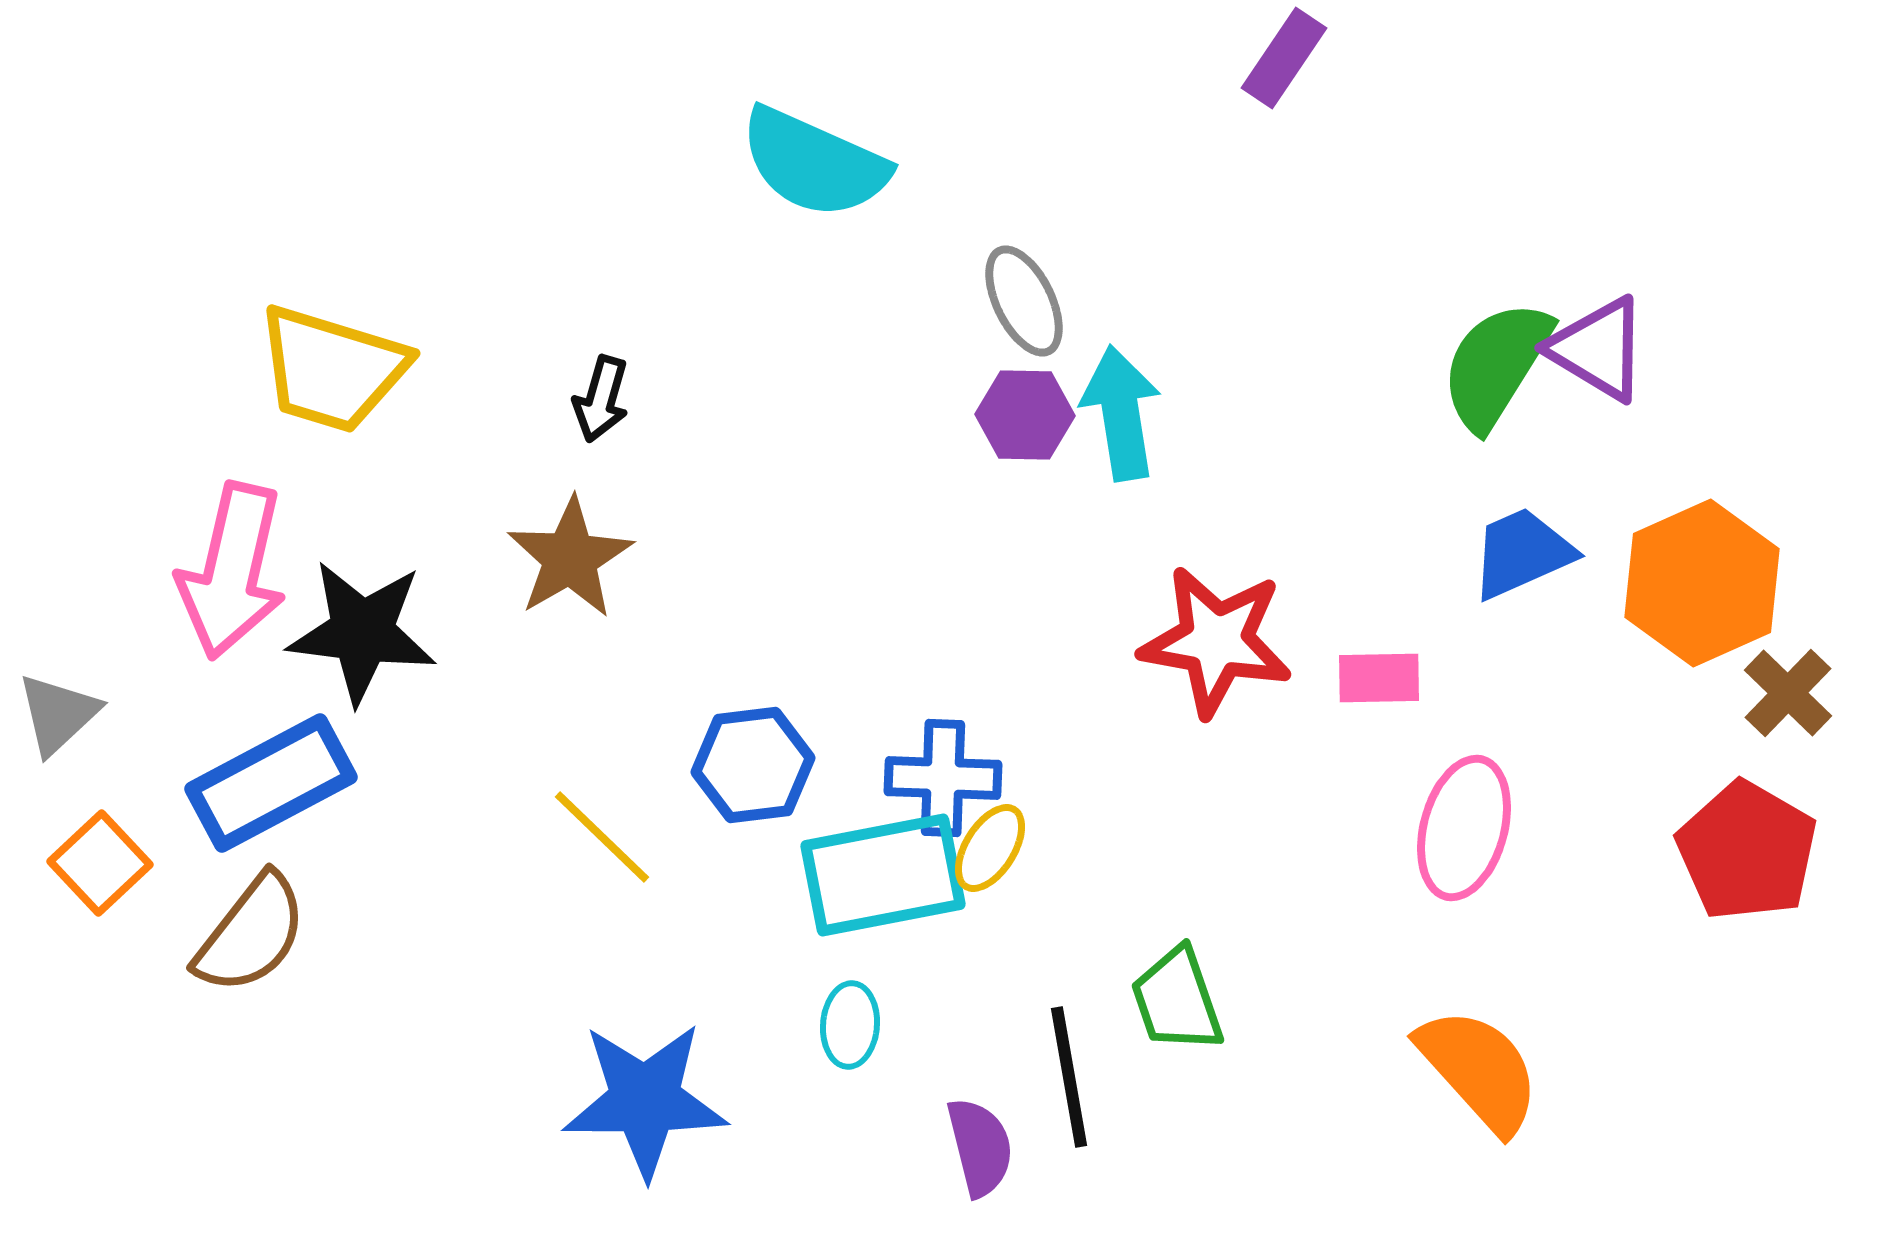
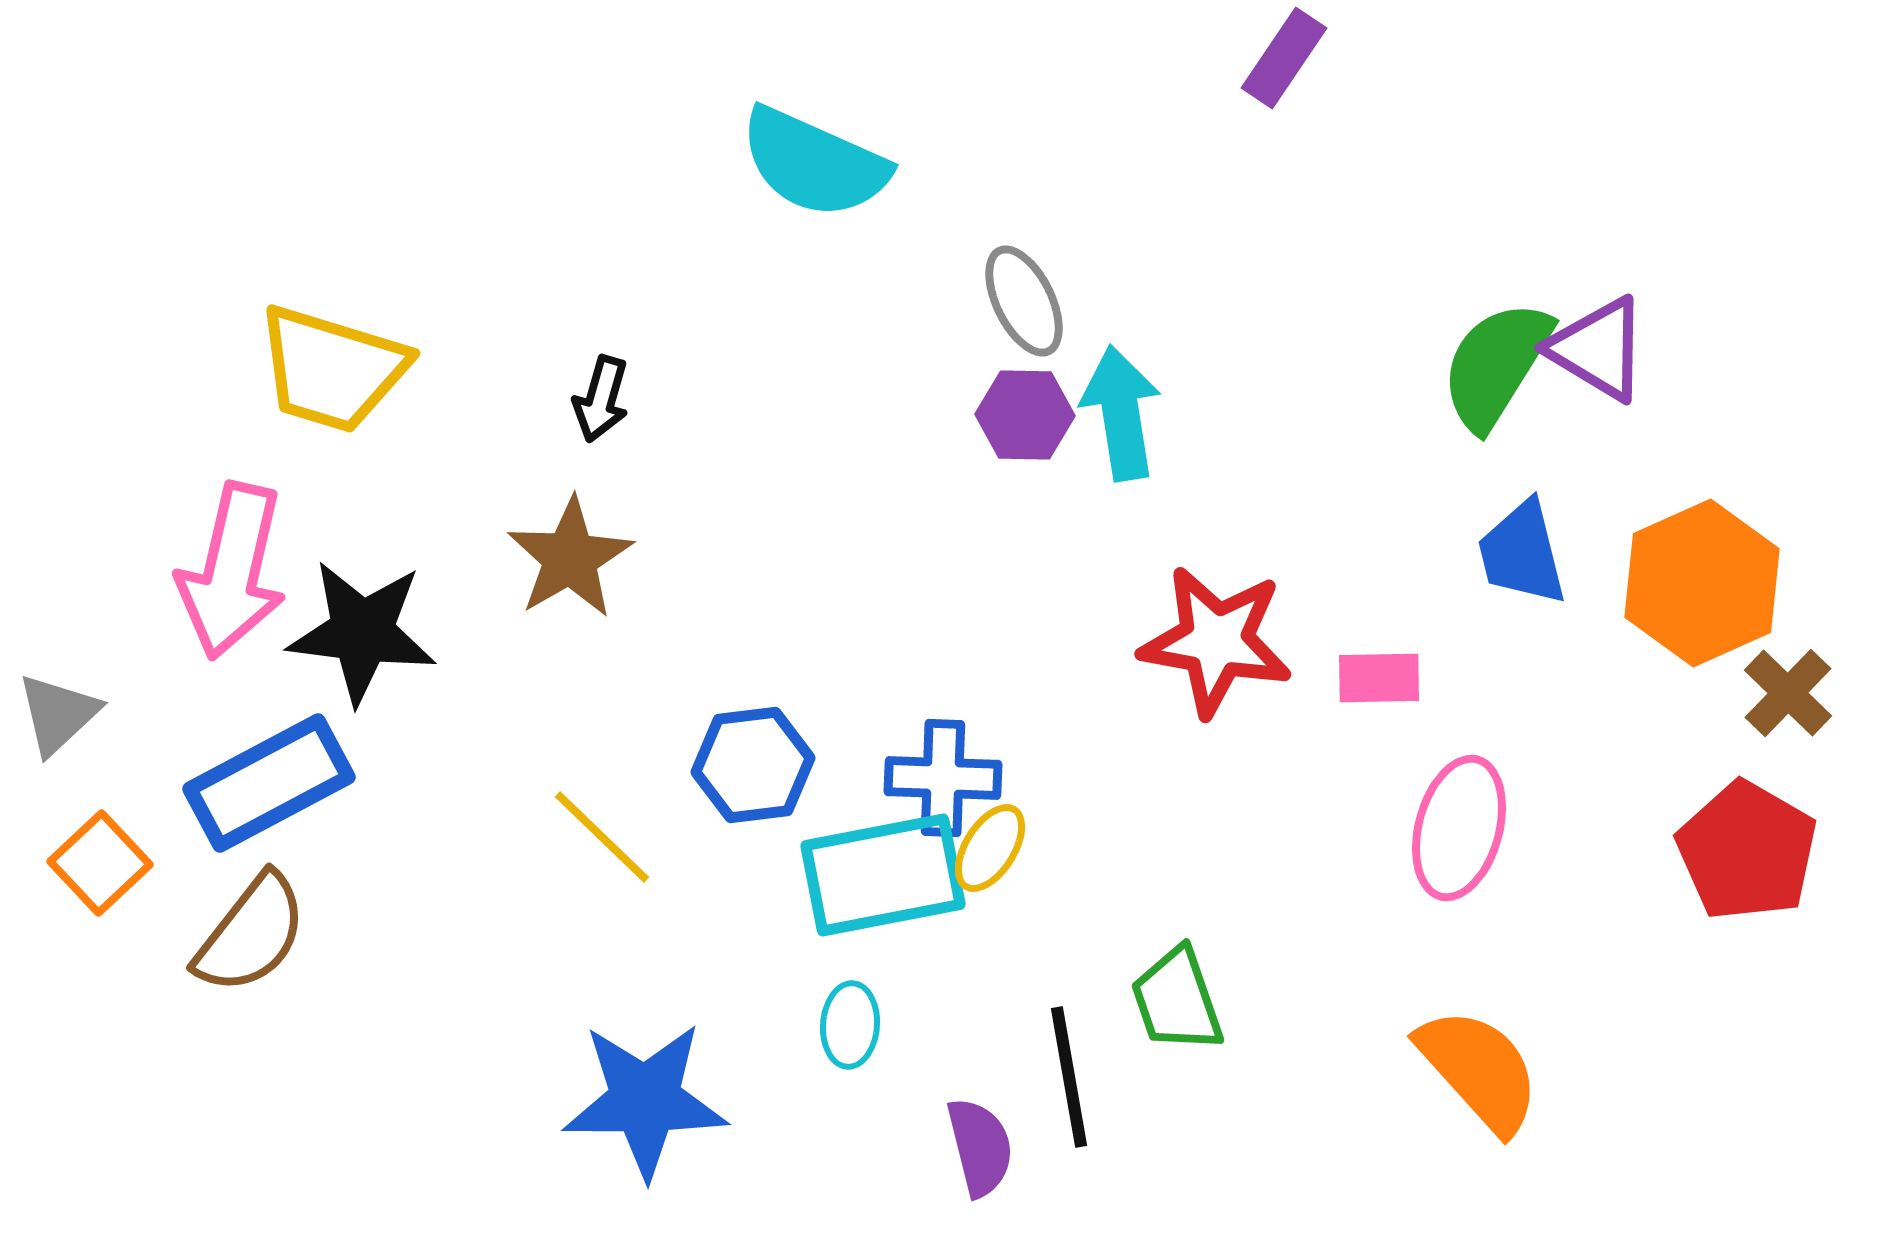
blue trapezoid: rotated 80 degrees counterclockwise
blue rectangle: moved 2 px left
pink ellipse: moved 5 px left
